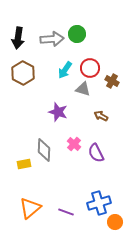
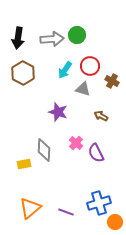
green circle: moved 1 px down
red circle: moved 2 px up
pink cross: moved 2 px right, 1 px up
